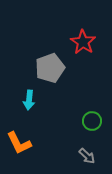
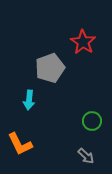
orange L-shape: moved 1 px right, 1 px down
gray arrow: moved 1 px left
